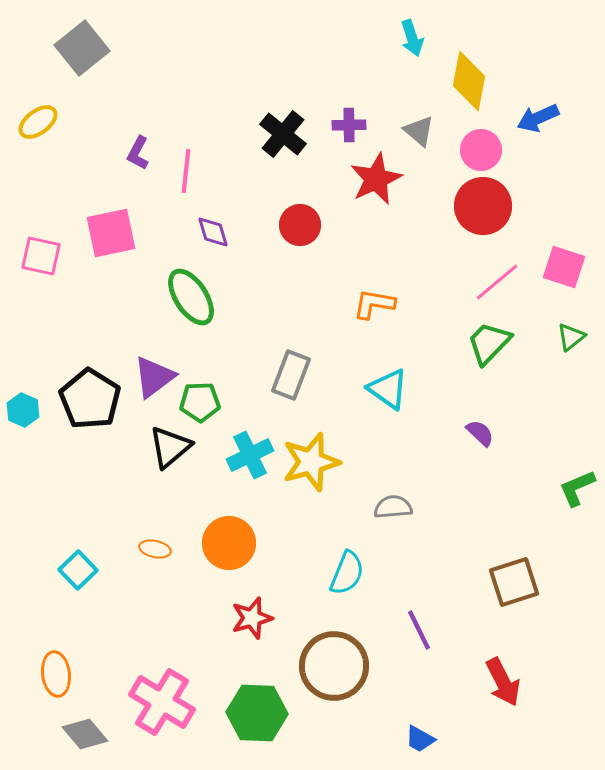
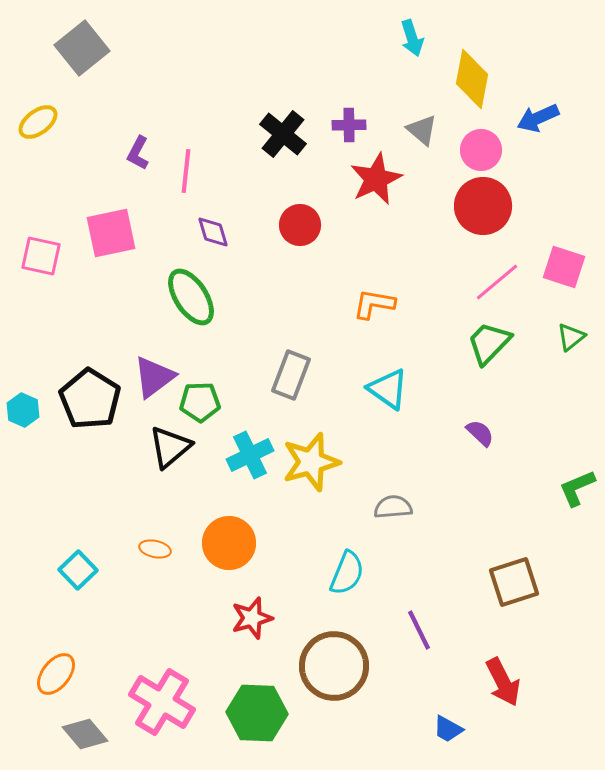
yellow diamond at (469, 81): moved 3 px right, 2 px up
gray triangle at (419, 131): moved 3 px right, 1 px up
orange ellipse at (56, 674): rotated 45 degrees clockwise
blue trapezoid at (420, 739): moved 28 px right, 10 px up
